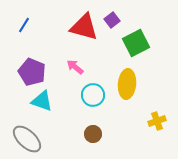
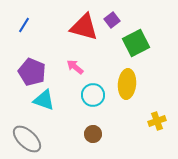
cyan triangle: moved 2 px right, 1 px up
